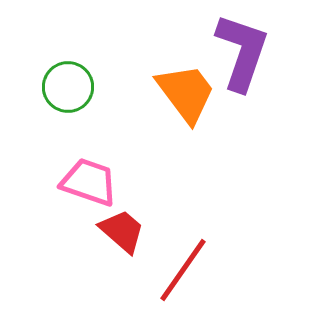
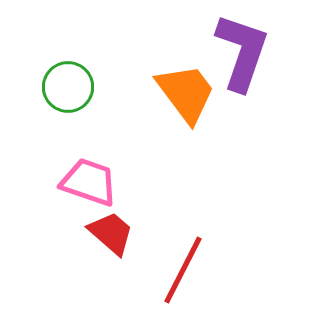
red trapezoid: moved 11 px left, 2 px down
red line: rotated 8 degrees counterclockwise
